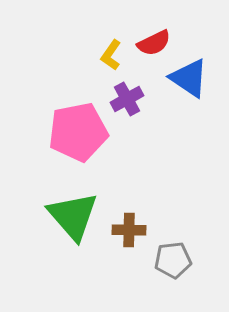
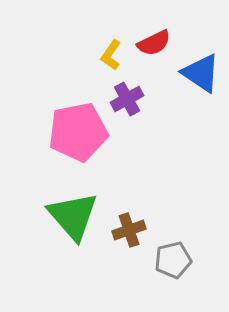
blue triangle: moved 12 px right, 5 px up
brown cross: rotated 20 degrees counterclockwise
gray pentagon: rotated 6 degrees counterclockwise
